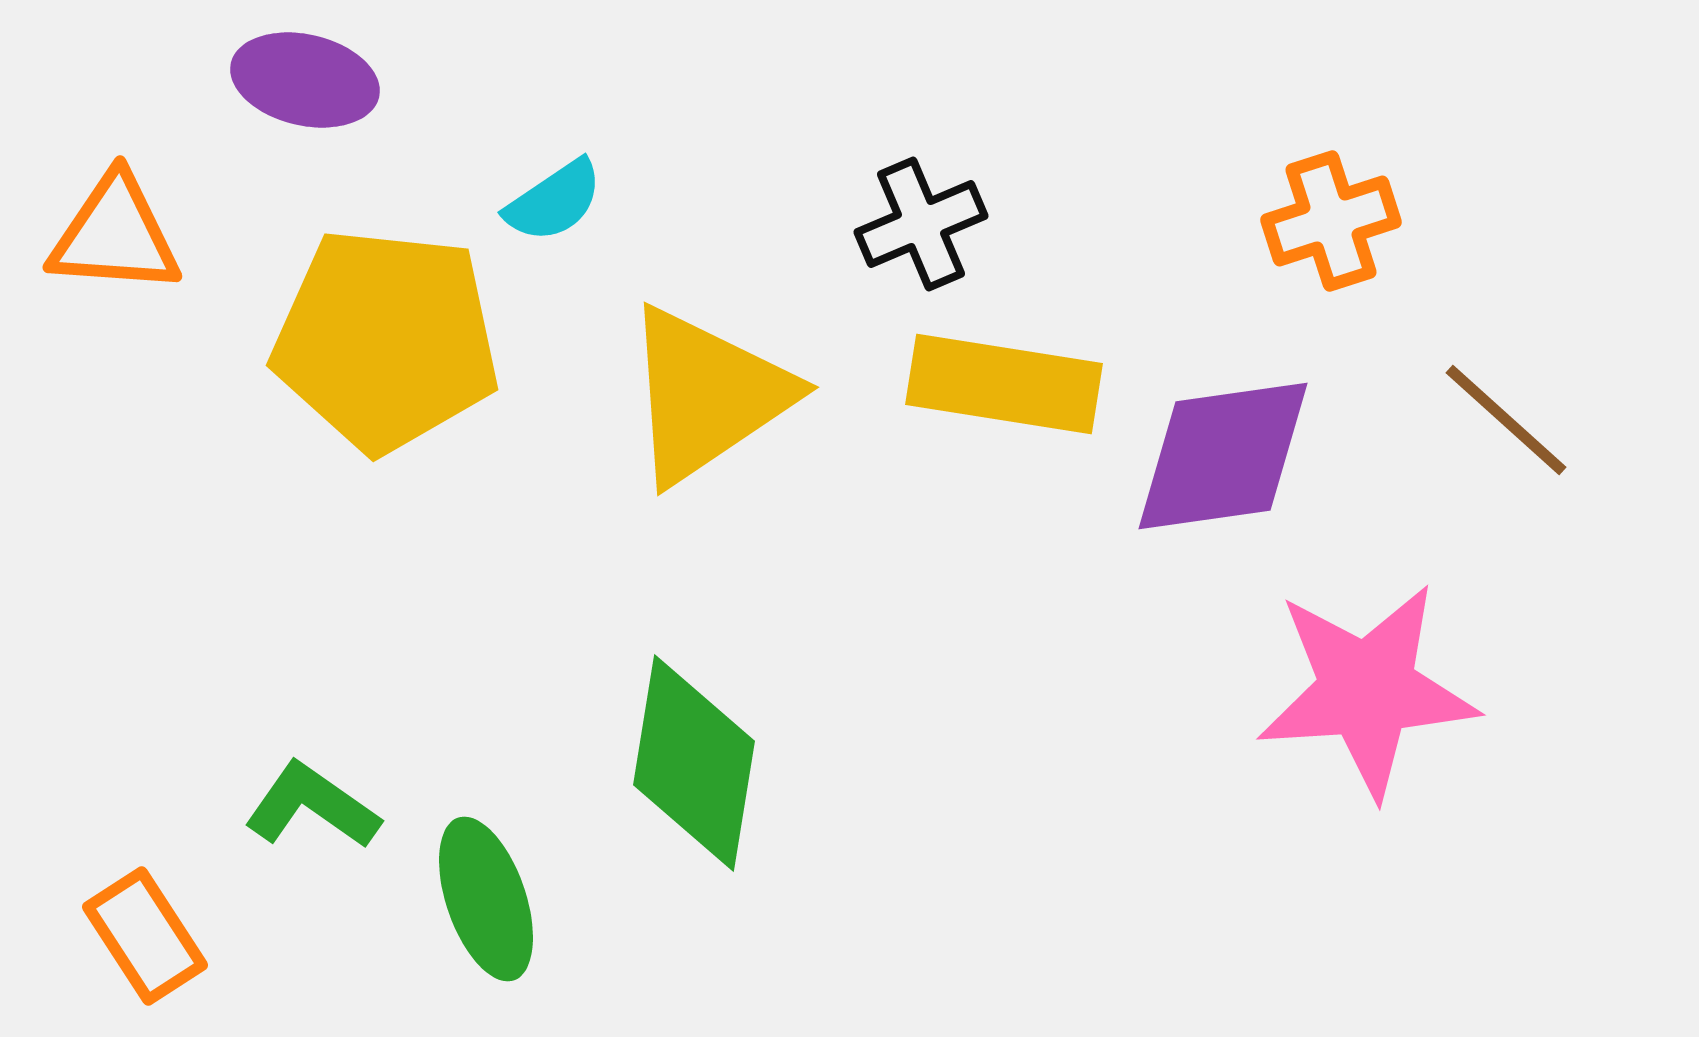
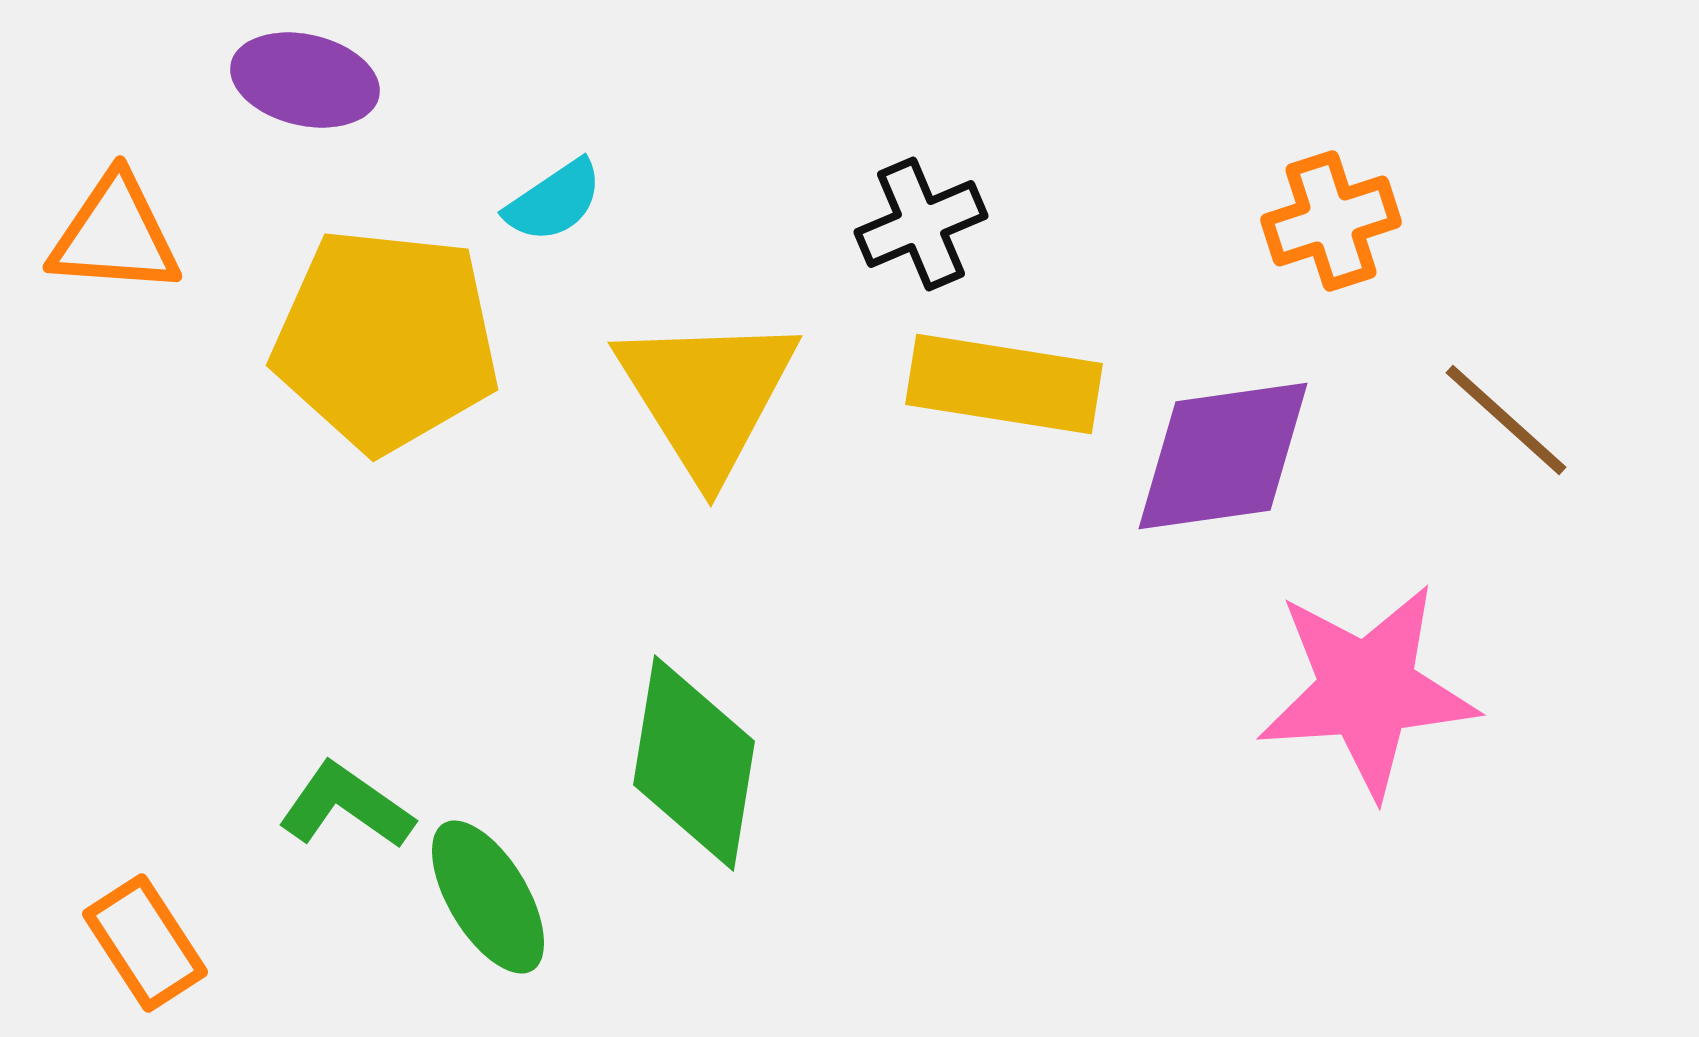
yellow triangle: rotated 28 degrees counterclockwise
green L-shape: moved 34 px right
green ellipse: moved 2 px right, 2 px up; rotated 12 degrees counterclockwise
orange rectangle: moved 7 px down
